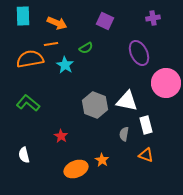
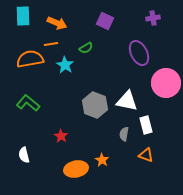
orange ellipse: rotated 10 degrees clockwise
